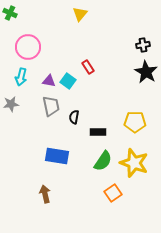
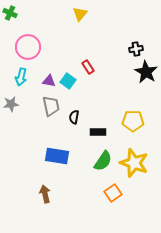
black cross: moved 7 px left, 4 px down
yellow pentagon: moved 2 px left, 1 px up
